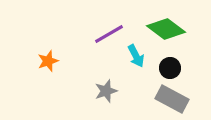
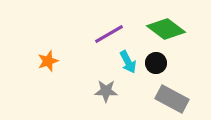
cyan arrow: moved 8 px left, 6 px down
black circle: moved 14 px left, 5 px up
gray star: rotated 20 degrees clockwise
